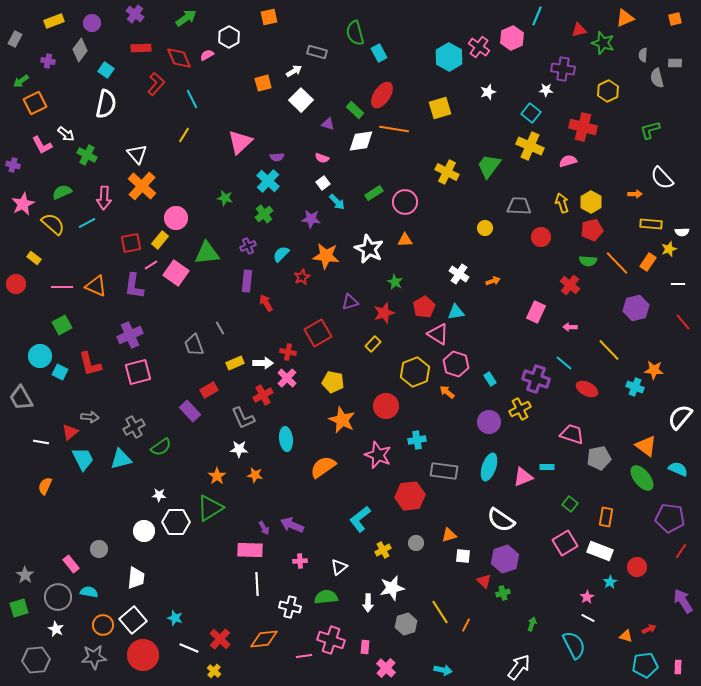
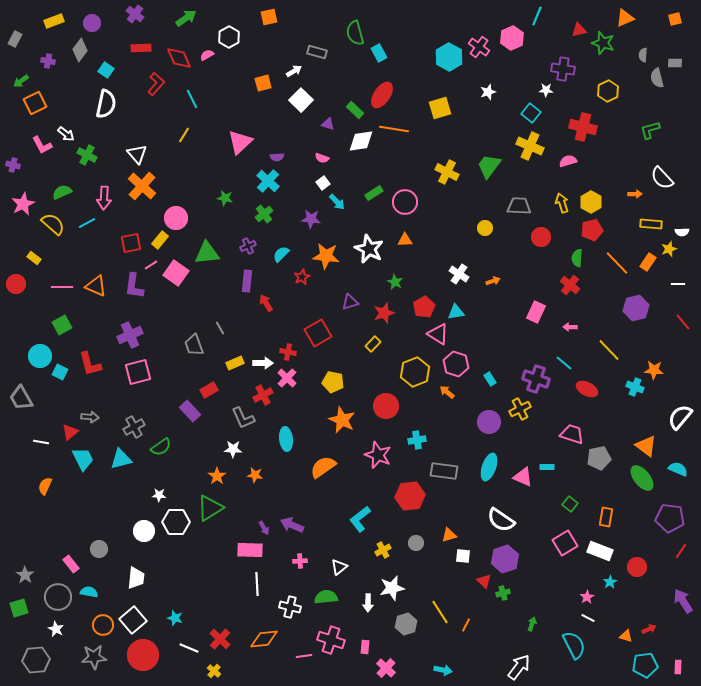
green semicircle at (588, 261): moved 11 px left, 3 px up; rotated 90 degrees clockwise
white star at (239, 449): moved 6 px left
pink triangle at (523, 477): rotated 45 degrees clockwise
